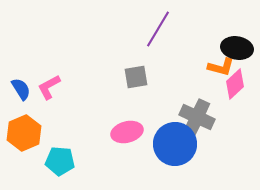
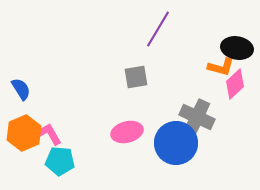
pink L-shape: moved 47 px down; rotated 88 degrees clockwise
blue circle: moved 1 px right, 1 px up
